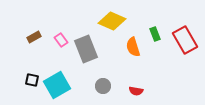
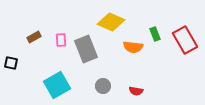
yellow diamond: moved 1 px left, 1 px down
pink rectangle: rotated 32 degrees clockwise
orange semicircle: rotated 66 degrees counterclockwise
black square: moved 21 px left, 17 px up
